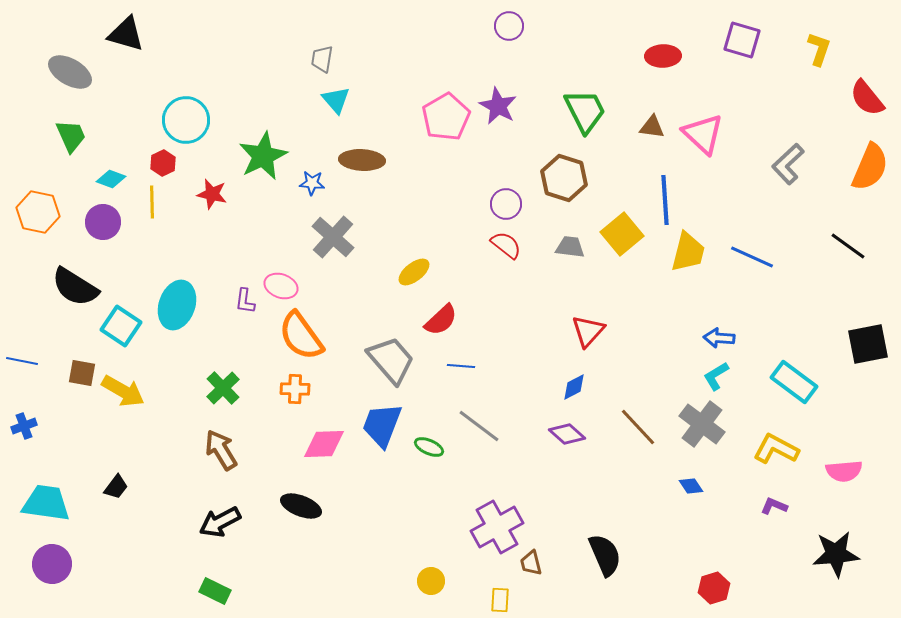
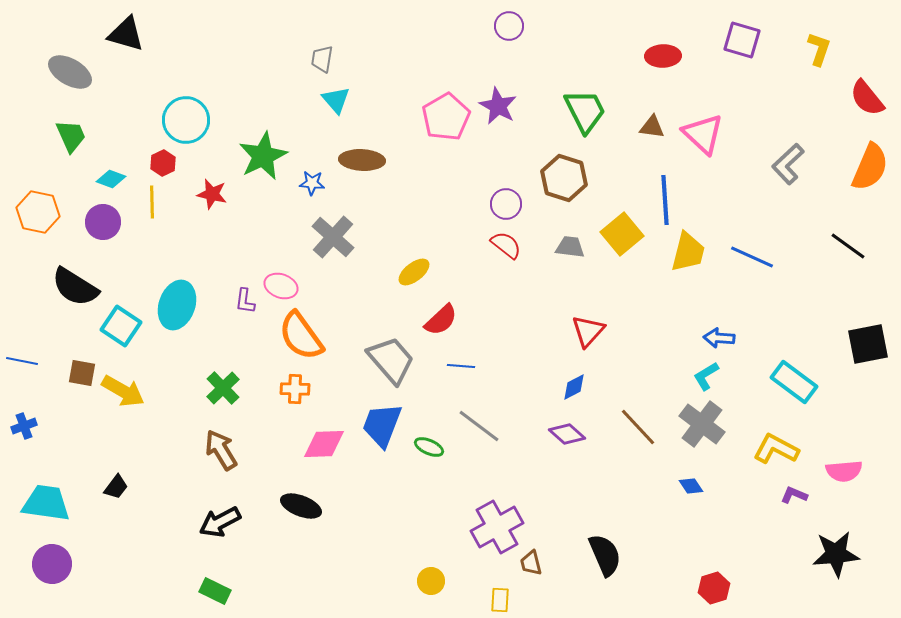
cyan L-shape at (716, 376): moved 10 px left
purple L-shape at (774, 506): moved 20 px right, 11 px up
